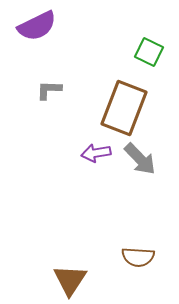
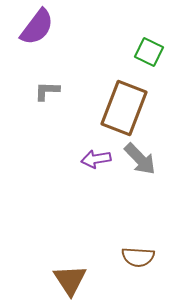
purple semicircle: moved 1 px down; rotated 27 degrees counterclockwise
gray L-shape: moved 2 px left, 1 px down
purple arrow: moved 6 px down
brown triangle: rotated 6 degrees counterclockwise
